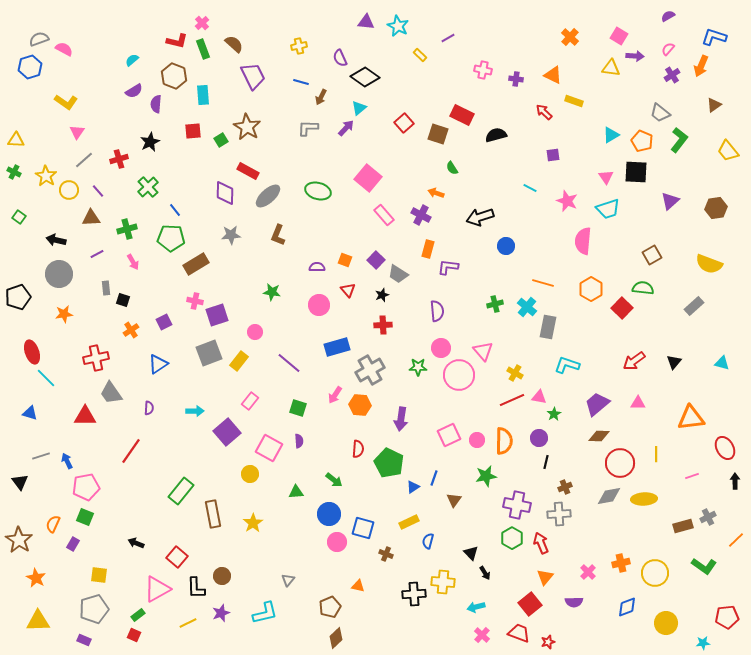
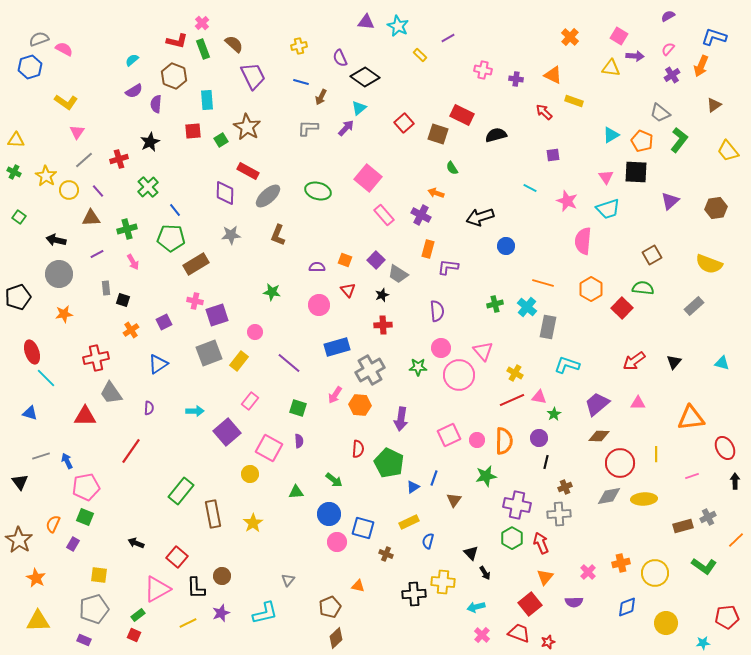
cyan rectangle at (203, 95): moved 4 px right, 5 px down
